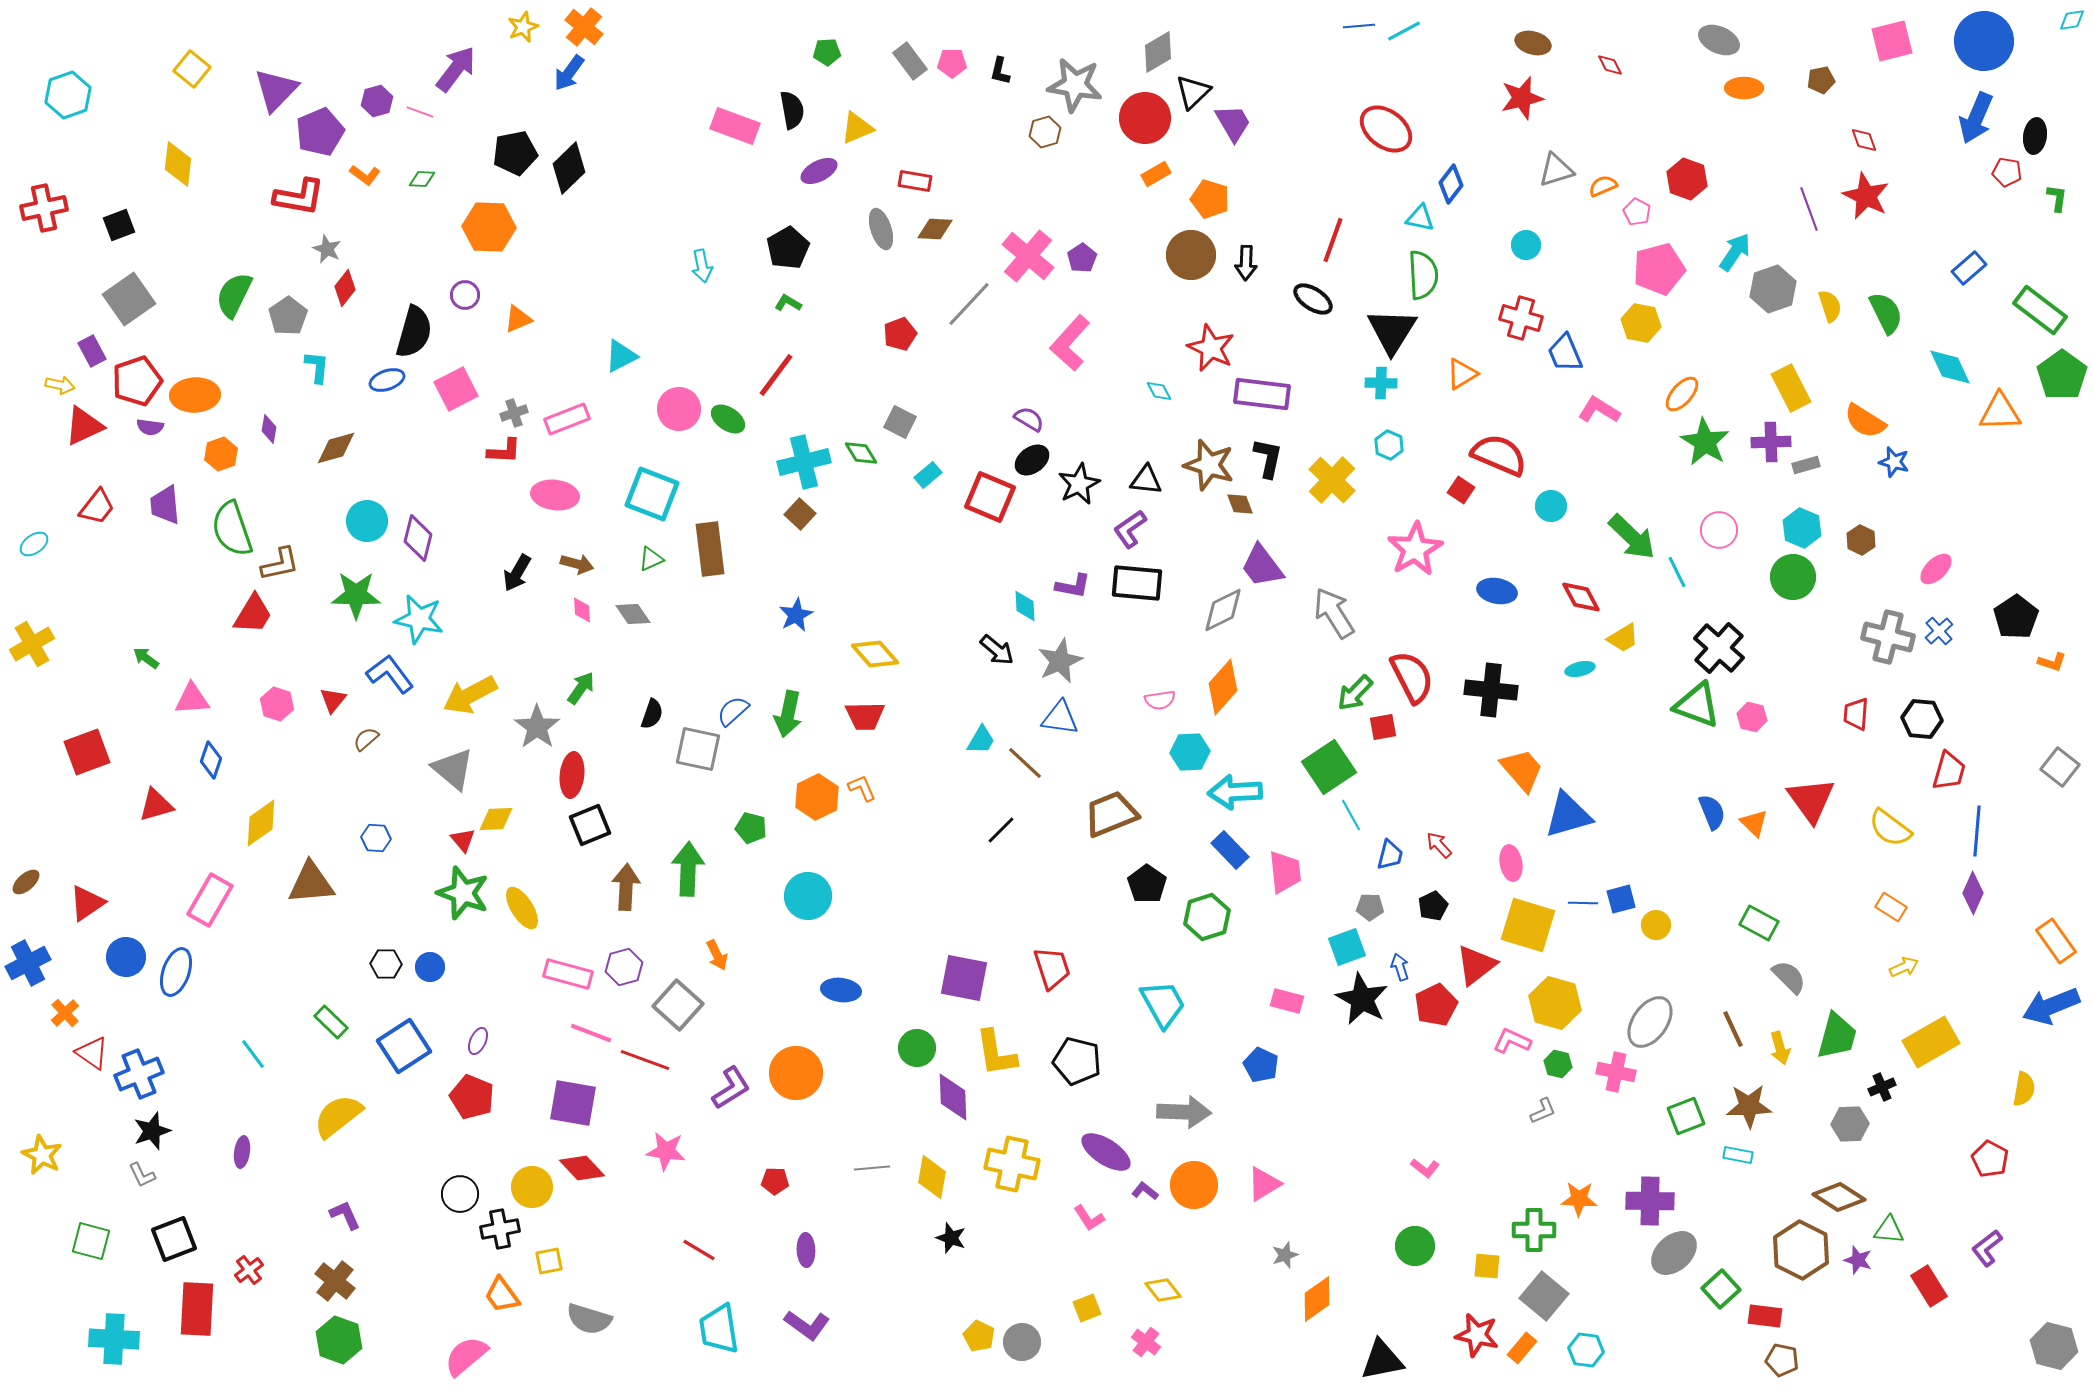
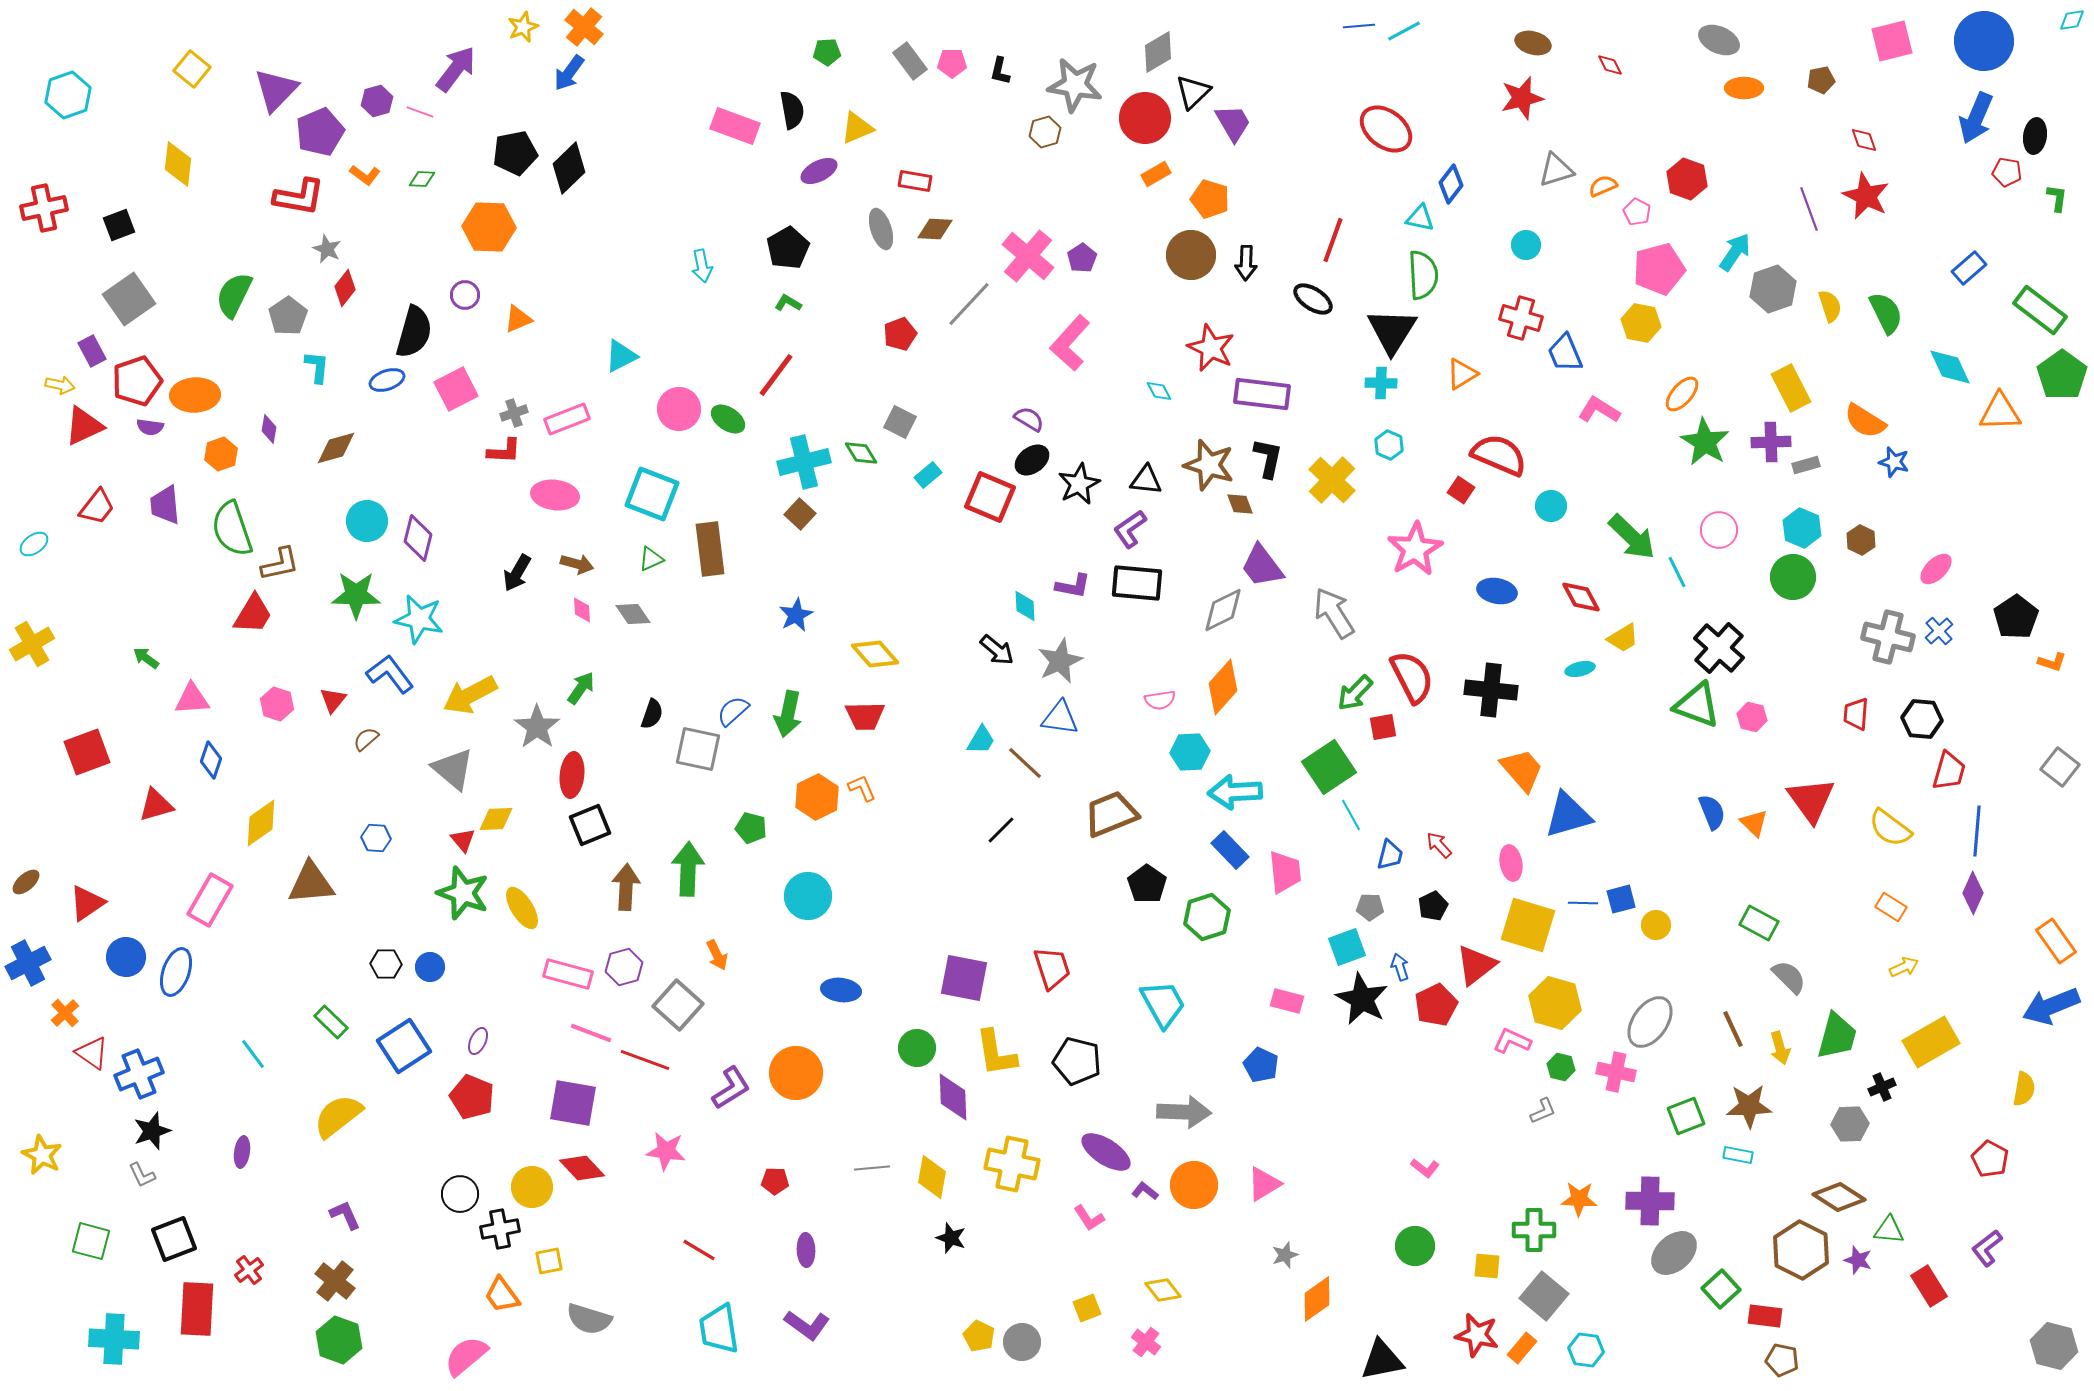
green hexagon at (1558, 1064): moved 3 px right, 3 px down
